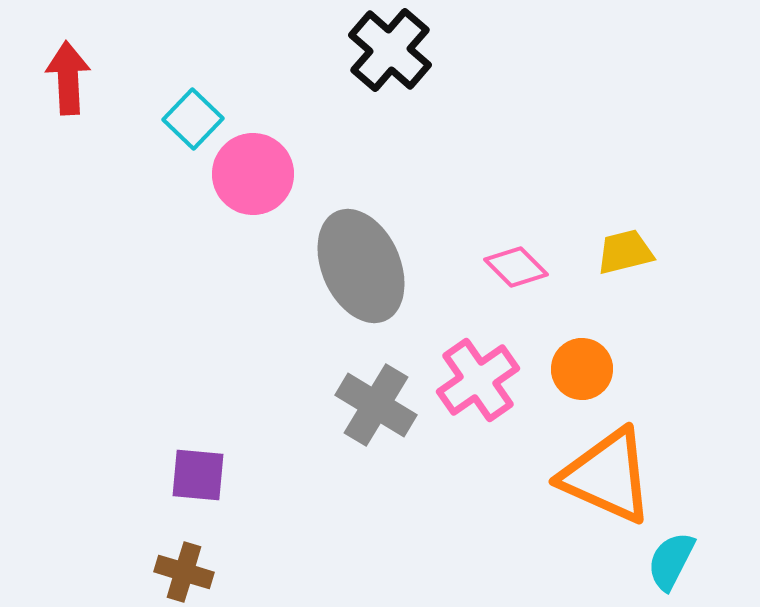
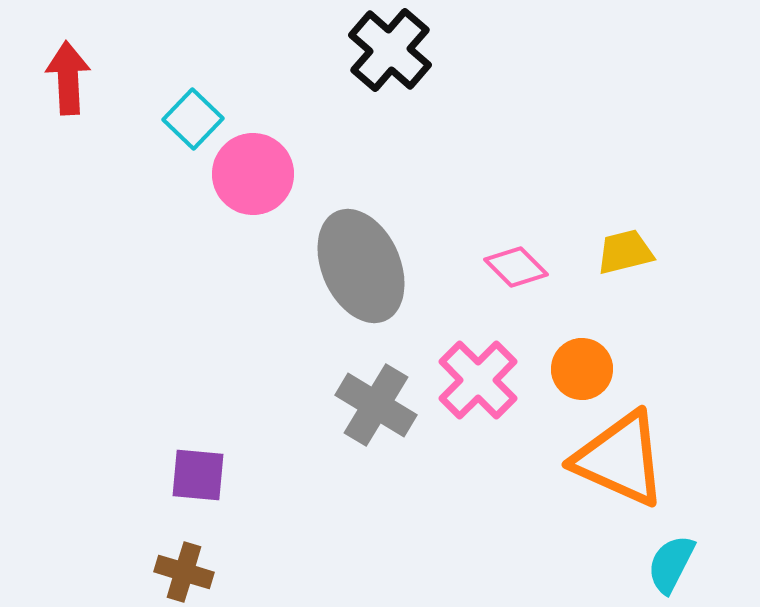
pink cross: rotated 10 degrees counterclockwise
orange triangle: moved 13 px right, 17 px up
cyan semicircle: moved 3 px down
